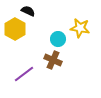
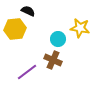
yellow hexagon: rotated 25 degrees clockwise
purple line: moved 3 px right, 2 px up
